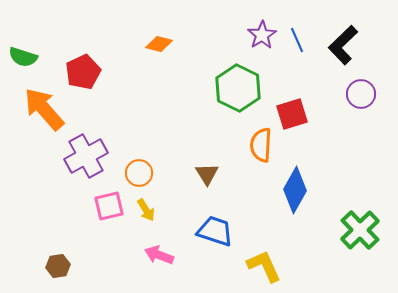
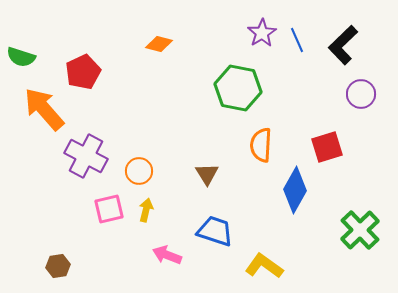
purple star: moved 2 px up
green semicircle: moved 2 px left
green hexagon: rotated 15 degrees counterclockwise
red square: moved 35 px right, 33 px down
purple cross: rotated 33 degrees counterclockwise
orange circle: moved 2 px up
pink square: moved 3 px down
yellow arrow: rotated 135 degrees counterclockwise
pink arrow: moved 8 px right
yellow L-shape: rotated 30 degrees counterclockwise
